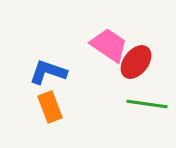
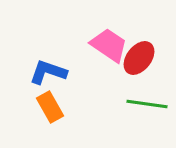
red ellipse: moved 3 px right, 4 px up
orange rectangle: rotated 8 degrees counterclockwise
